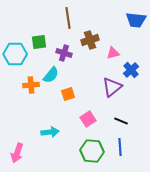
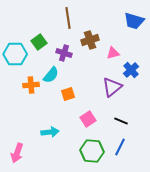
blue trapezoid: moved 2 px left, 1 px down; rotated 10 degrees clockwise
green square: rotated 28 degrees counterclockwise
blue line: rotated 30 degrees clockwise
